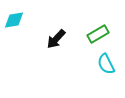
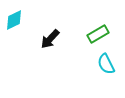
cyan diamond: rotated 15 degrees counterclockwise
black arrow: moved 6 px left
